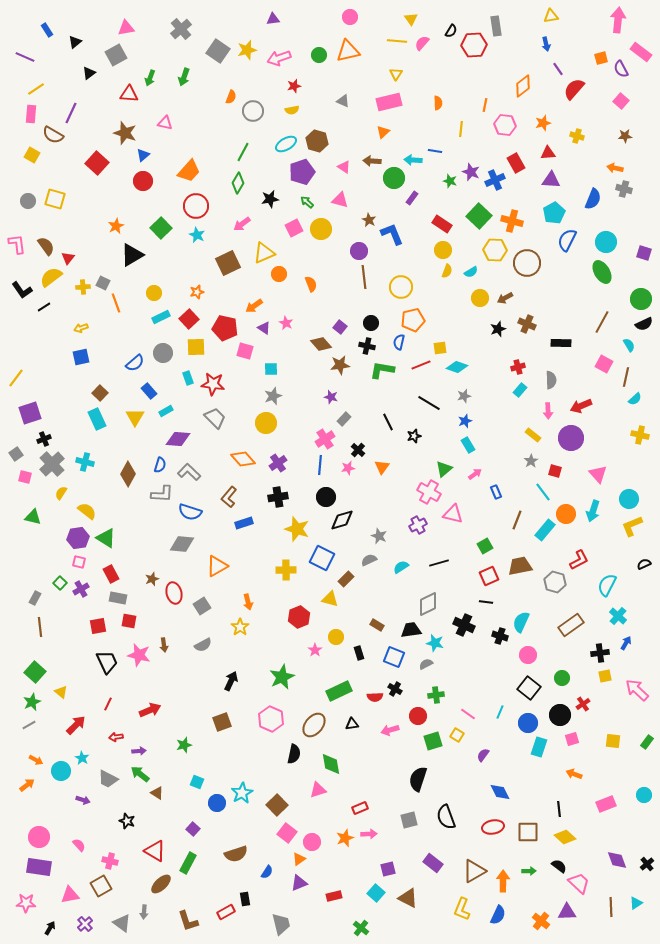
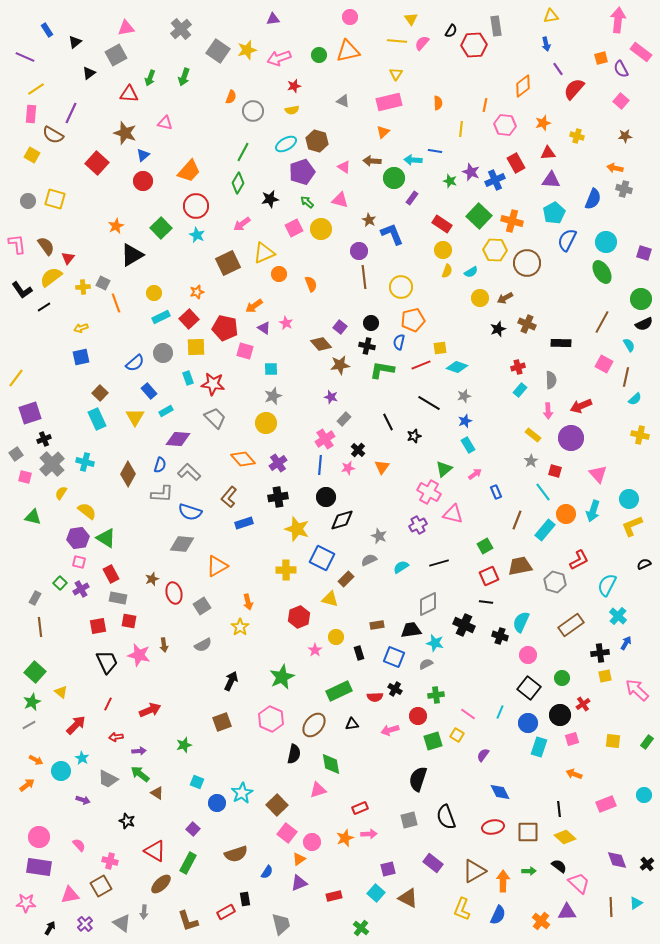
brown rectangle at (377, 625): rotated 40 degrees counterclockwise
